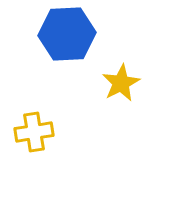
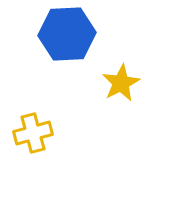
yellow cross: moved 1 px left, 1 px down; rotated 6 degrees counterclockwise
